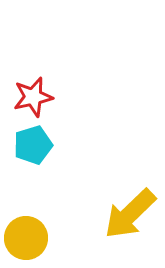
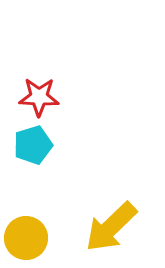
red star: moved 6 px right; rotated 15 degrees clockwise
yellow arrow: moved 19 px left, 13 px down
